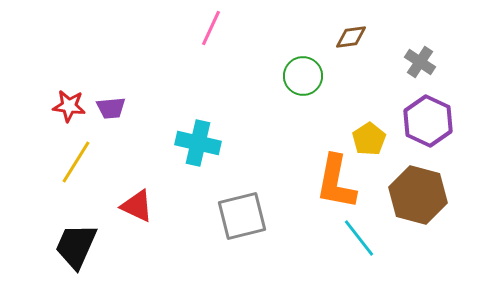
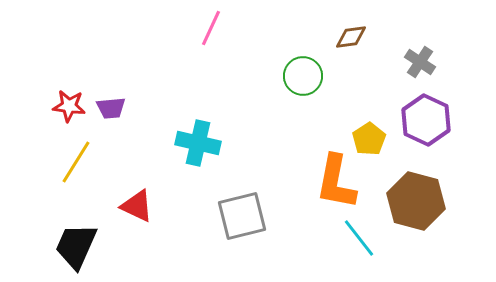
purple hexagon: moved 2 px left, 1 px up
brown hexagon: moved 2 px left, 6 px down
